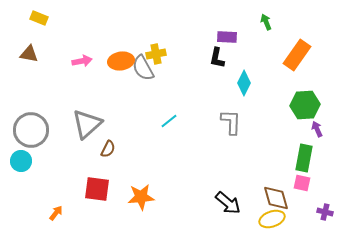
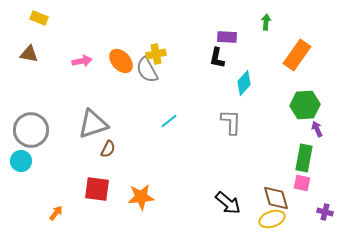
green arrow: rotated 28 degrees clockwise
orange ellipse: rotated 55 degrees clockwise
gray semicircle: moved 4 px right, 2 px down
cyan diamond: rotated 15 degrees clockwise
gray triangle: moved 6 px right; rotated 24 degrees clockwise
